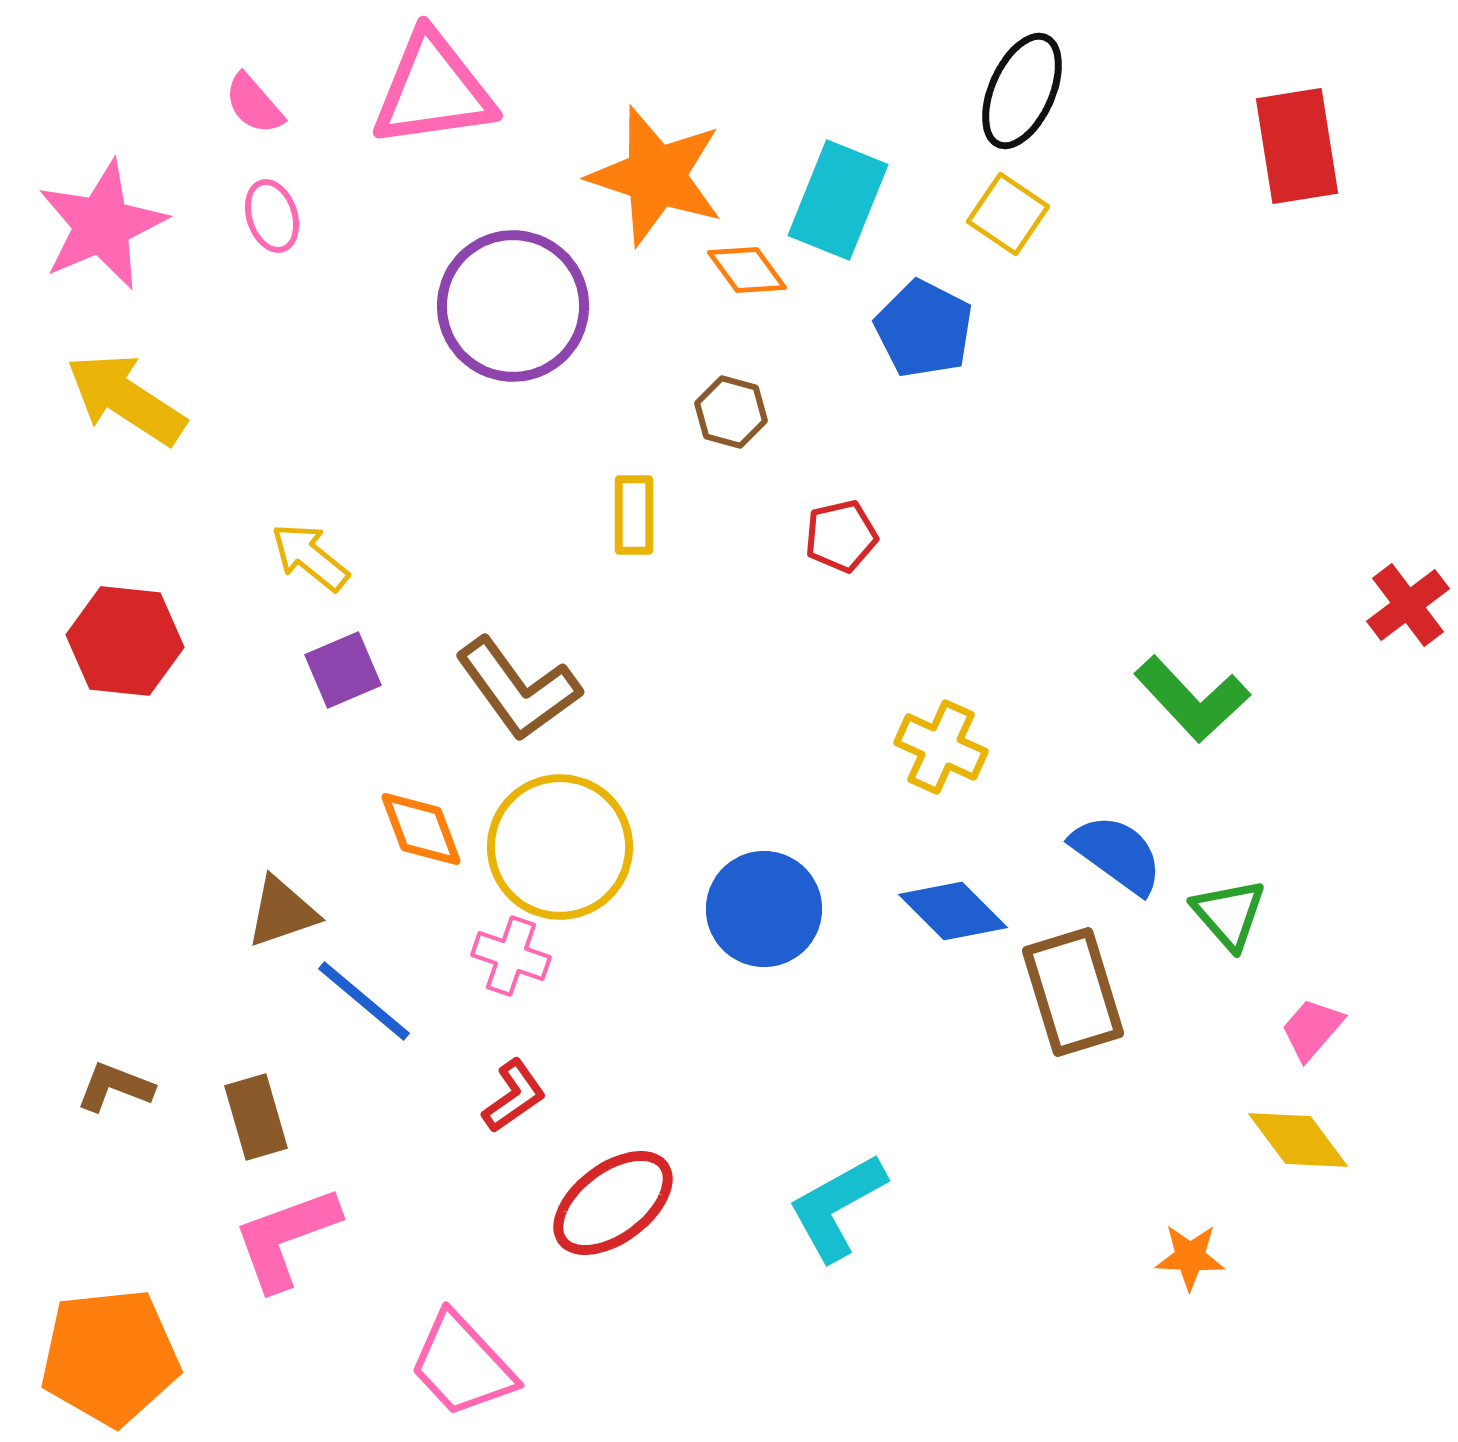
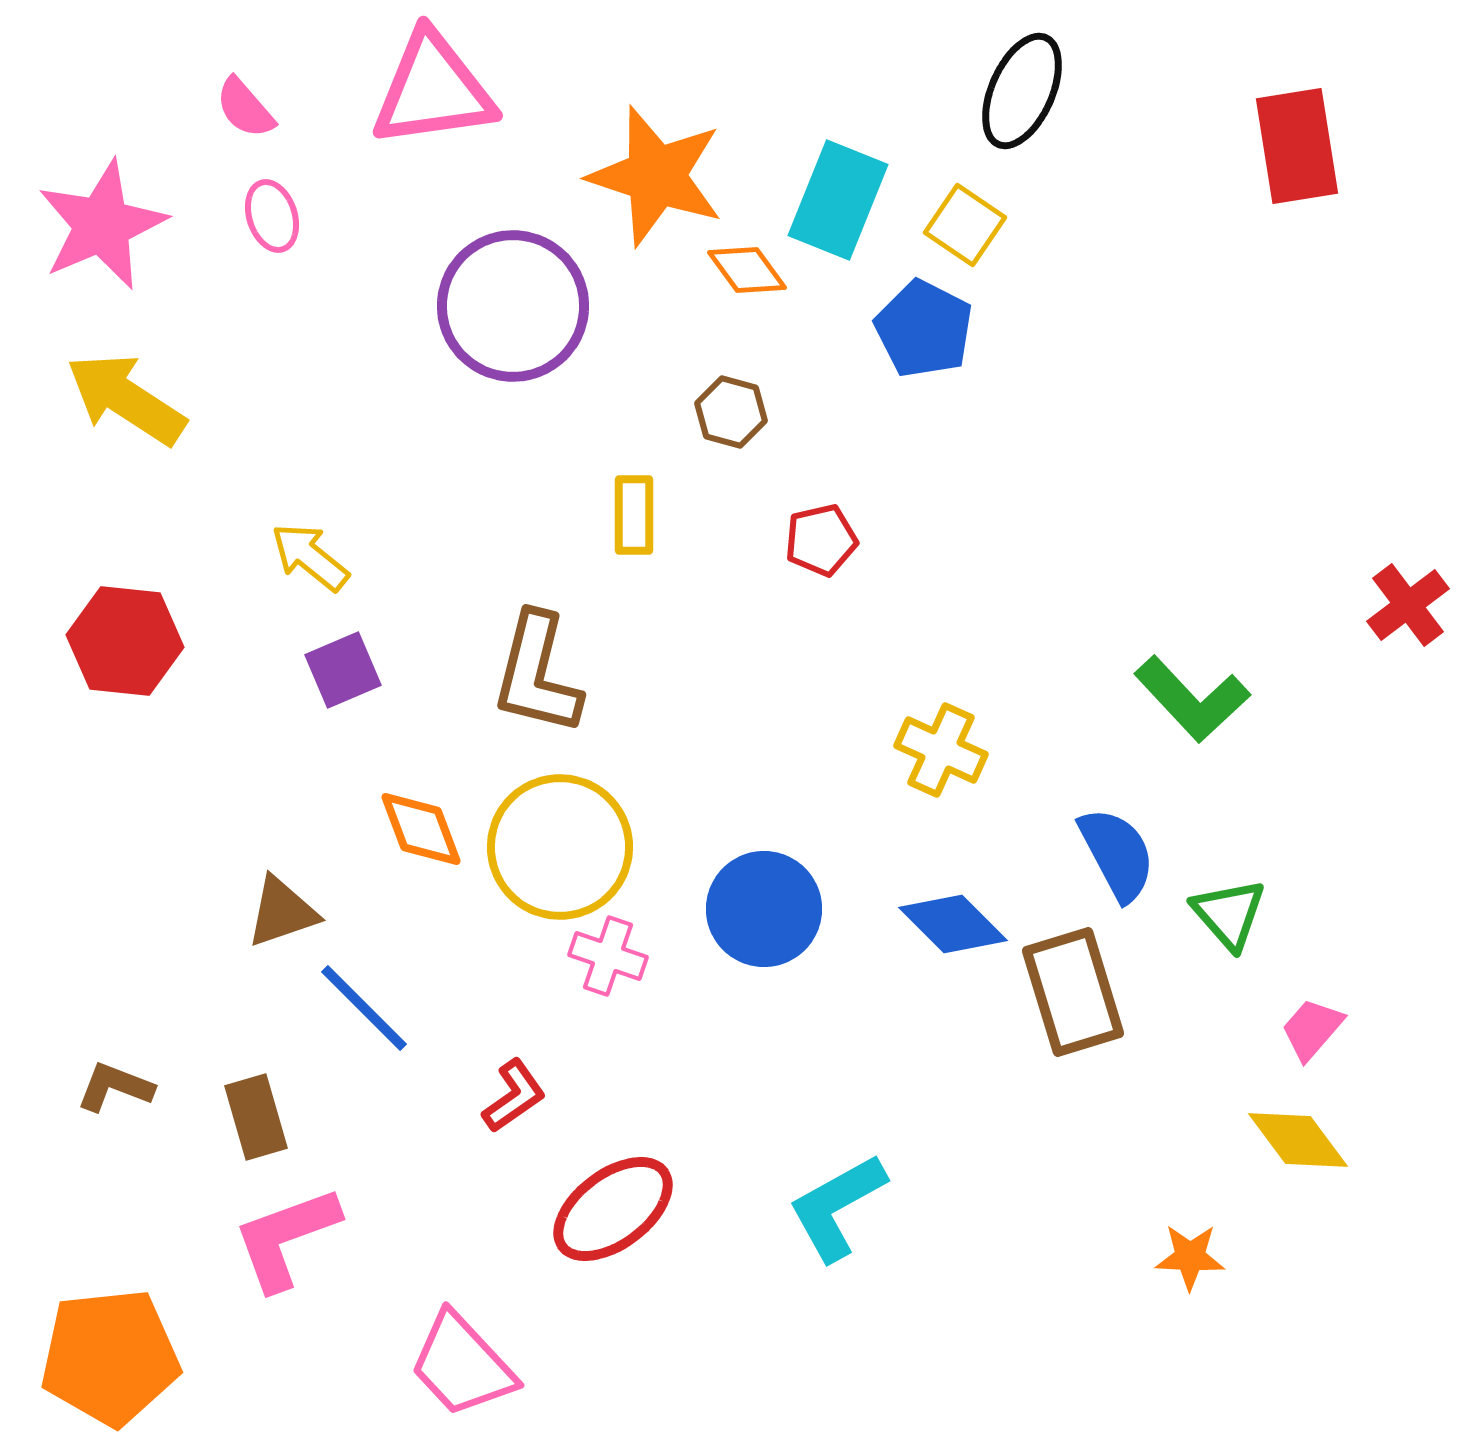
pink semicircle at (254, 104): moved 9 px left, 4 px down
yellow square at (1008, 214): moved 43 px left, 11 px down
red pentagon at (841, 536): moved 20 px left, 4 px down
brown L-shape at (518, 689): moved 19 px right, 15 px up; rotated 50 degrees clockwise
yellow cross at (941, 747): moved 3 px down
blue semicircle at (1117, 854): rotated 26 degrees clockwise
blue diamond at (953, 911): moved 13 px down
pink cross at (511, 956): moved 97 px right
blue line at (364, 1001): moved 7 px down; rotated 5 degrees clockwise
red ellipse at (613, 1203): moved 6 px down
